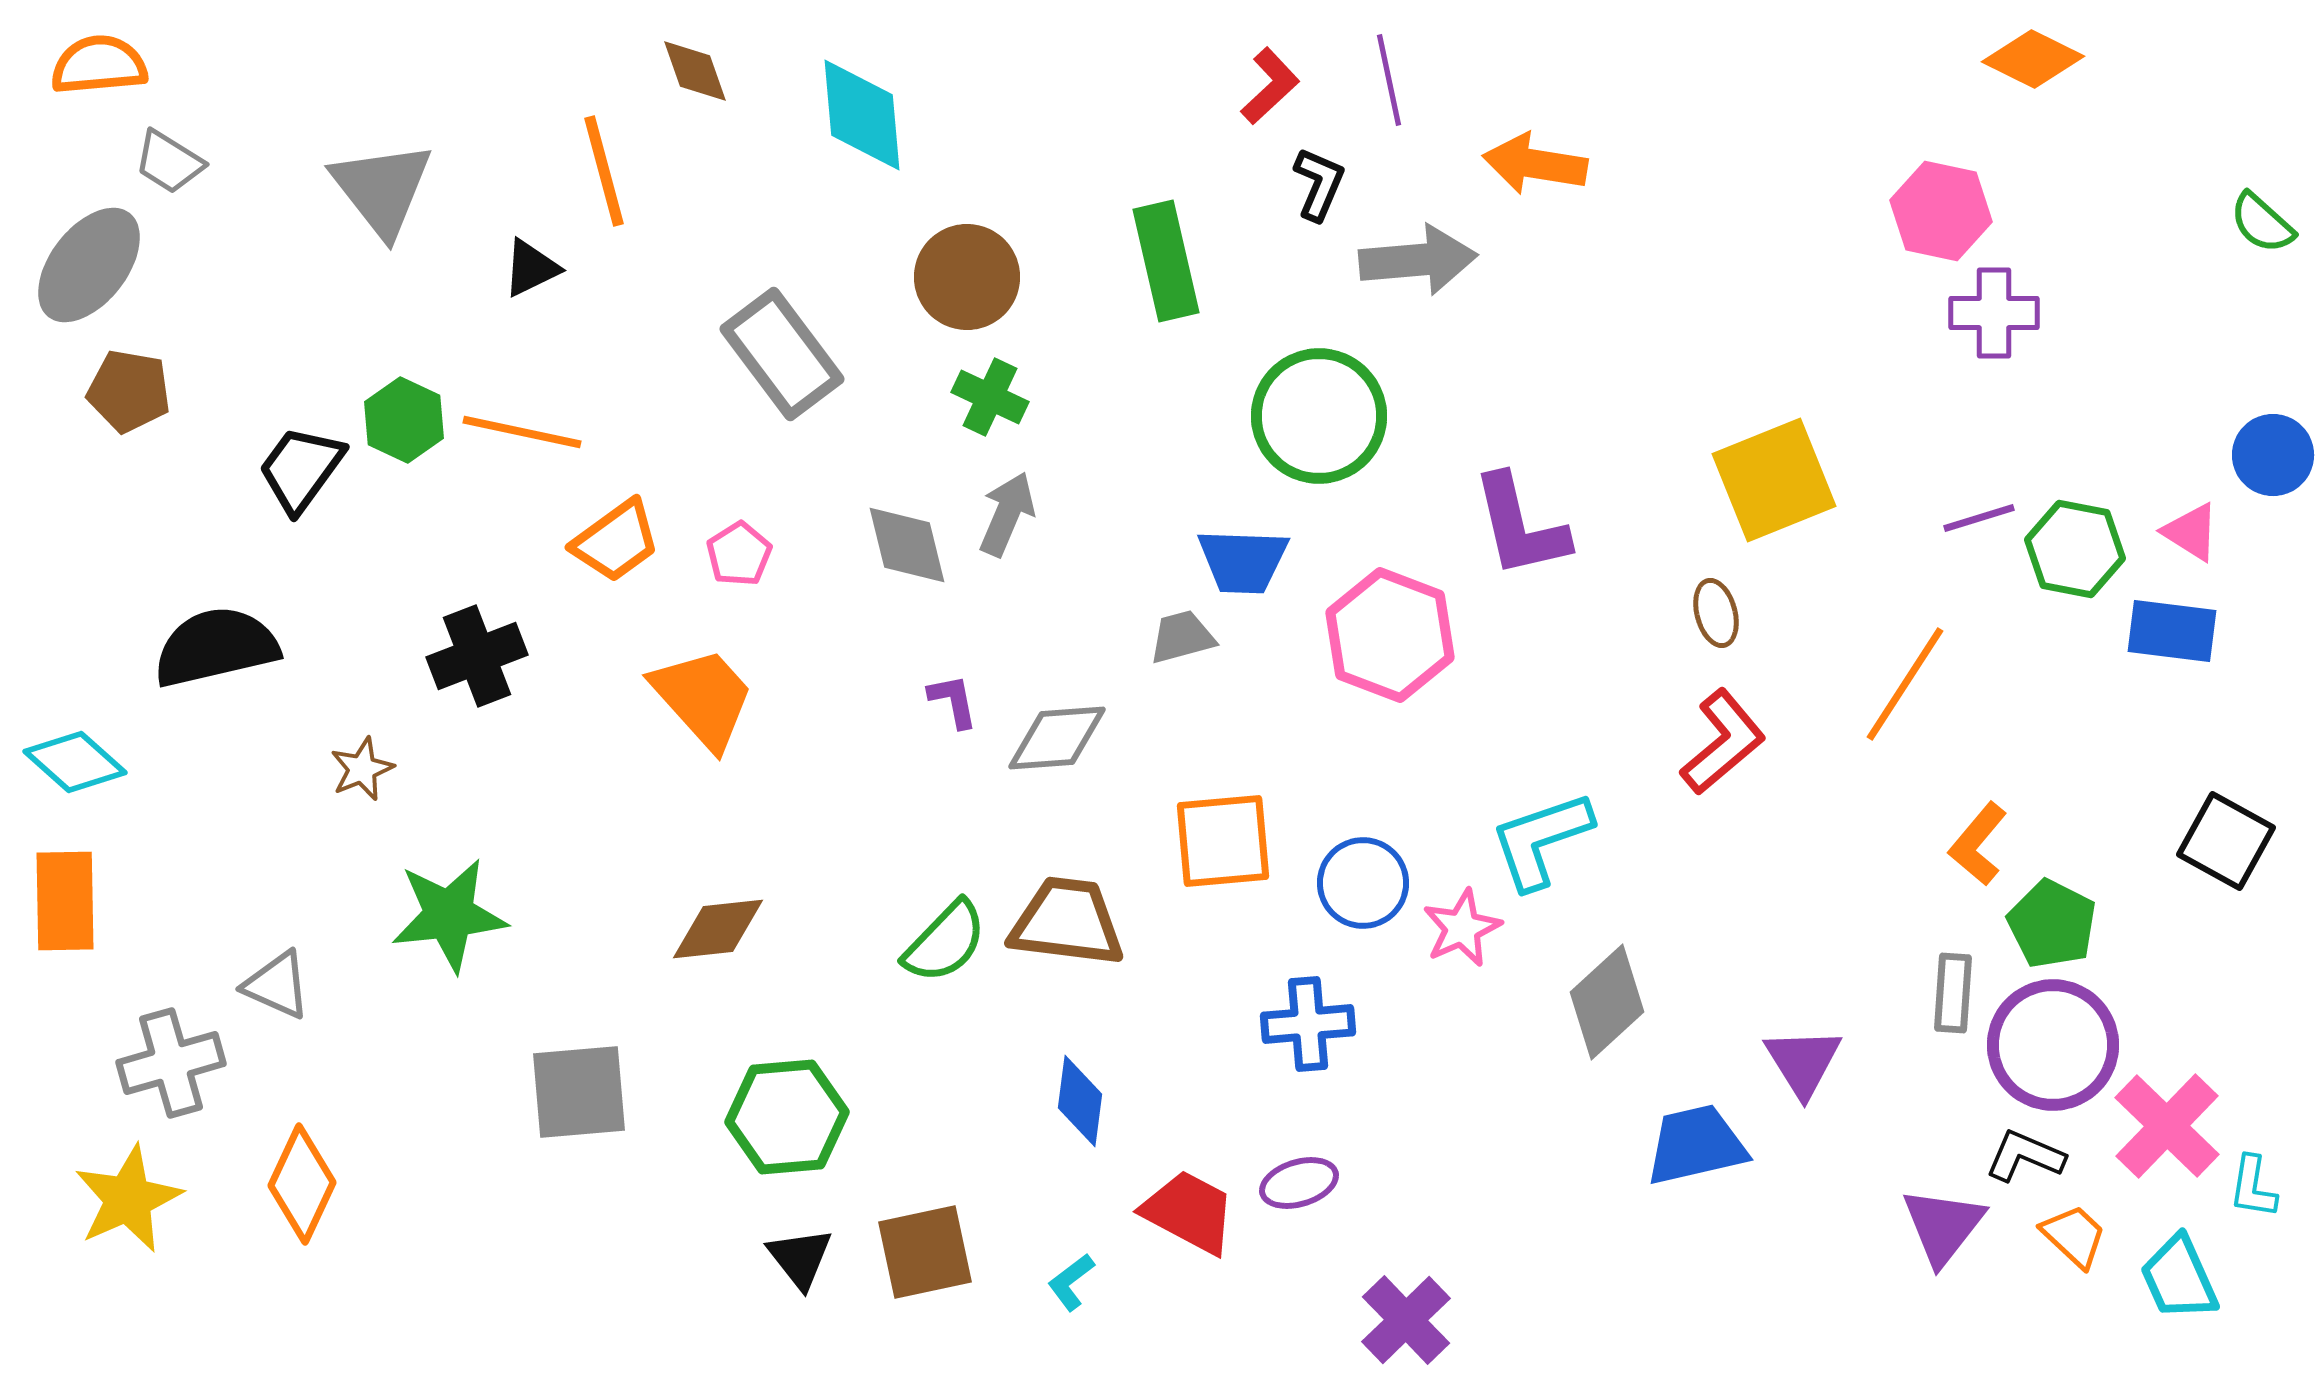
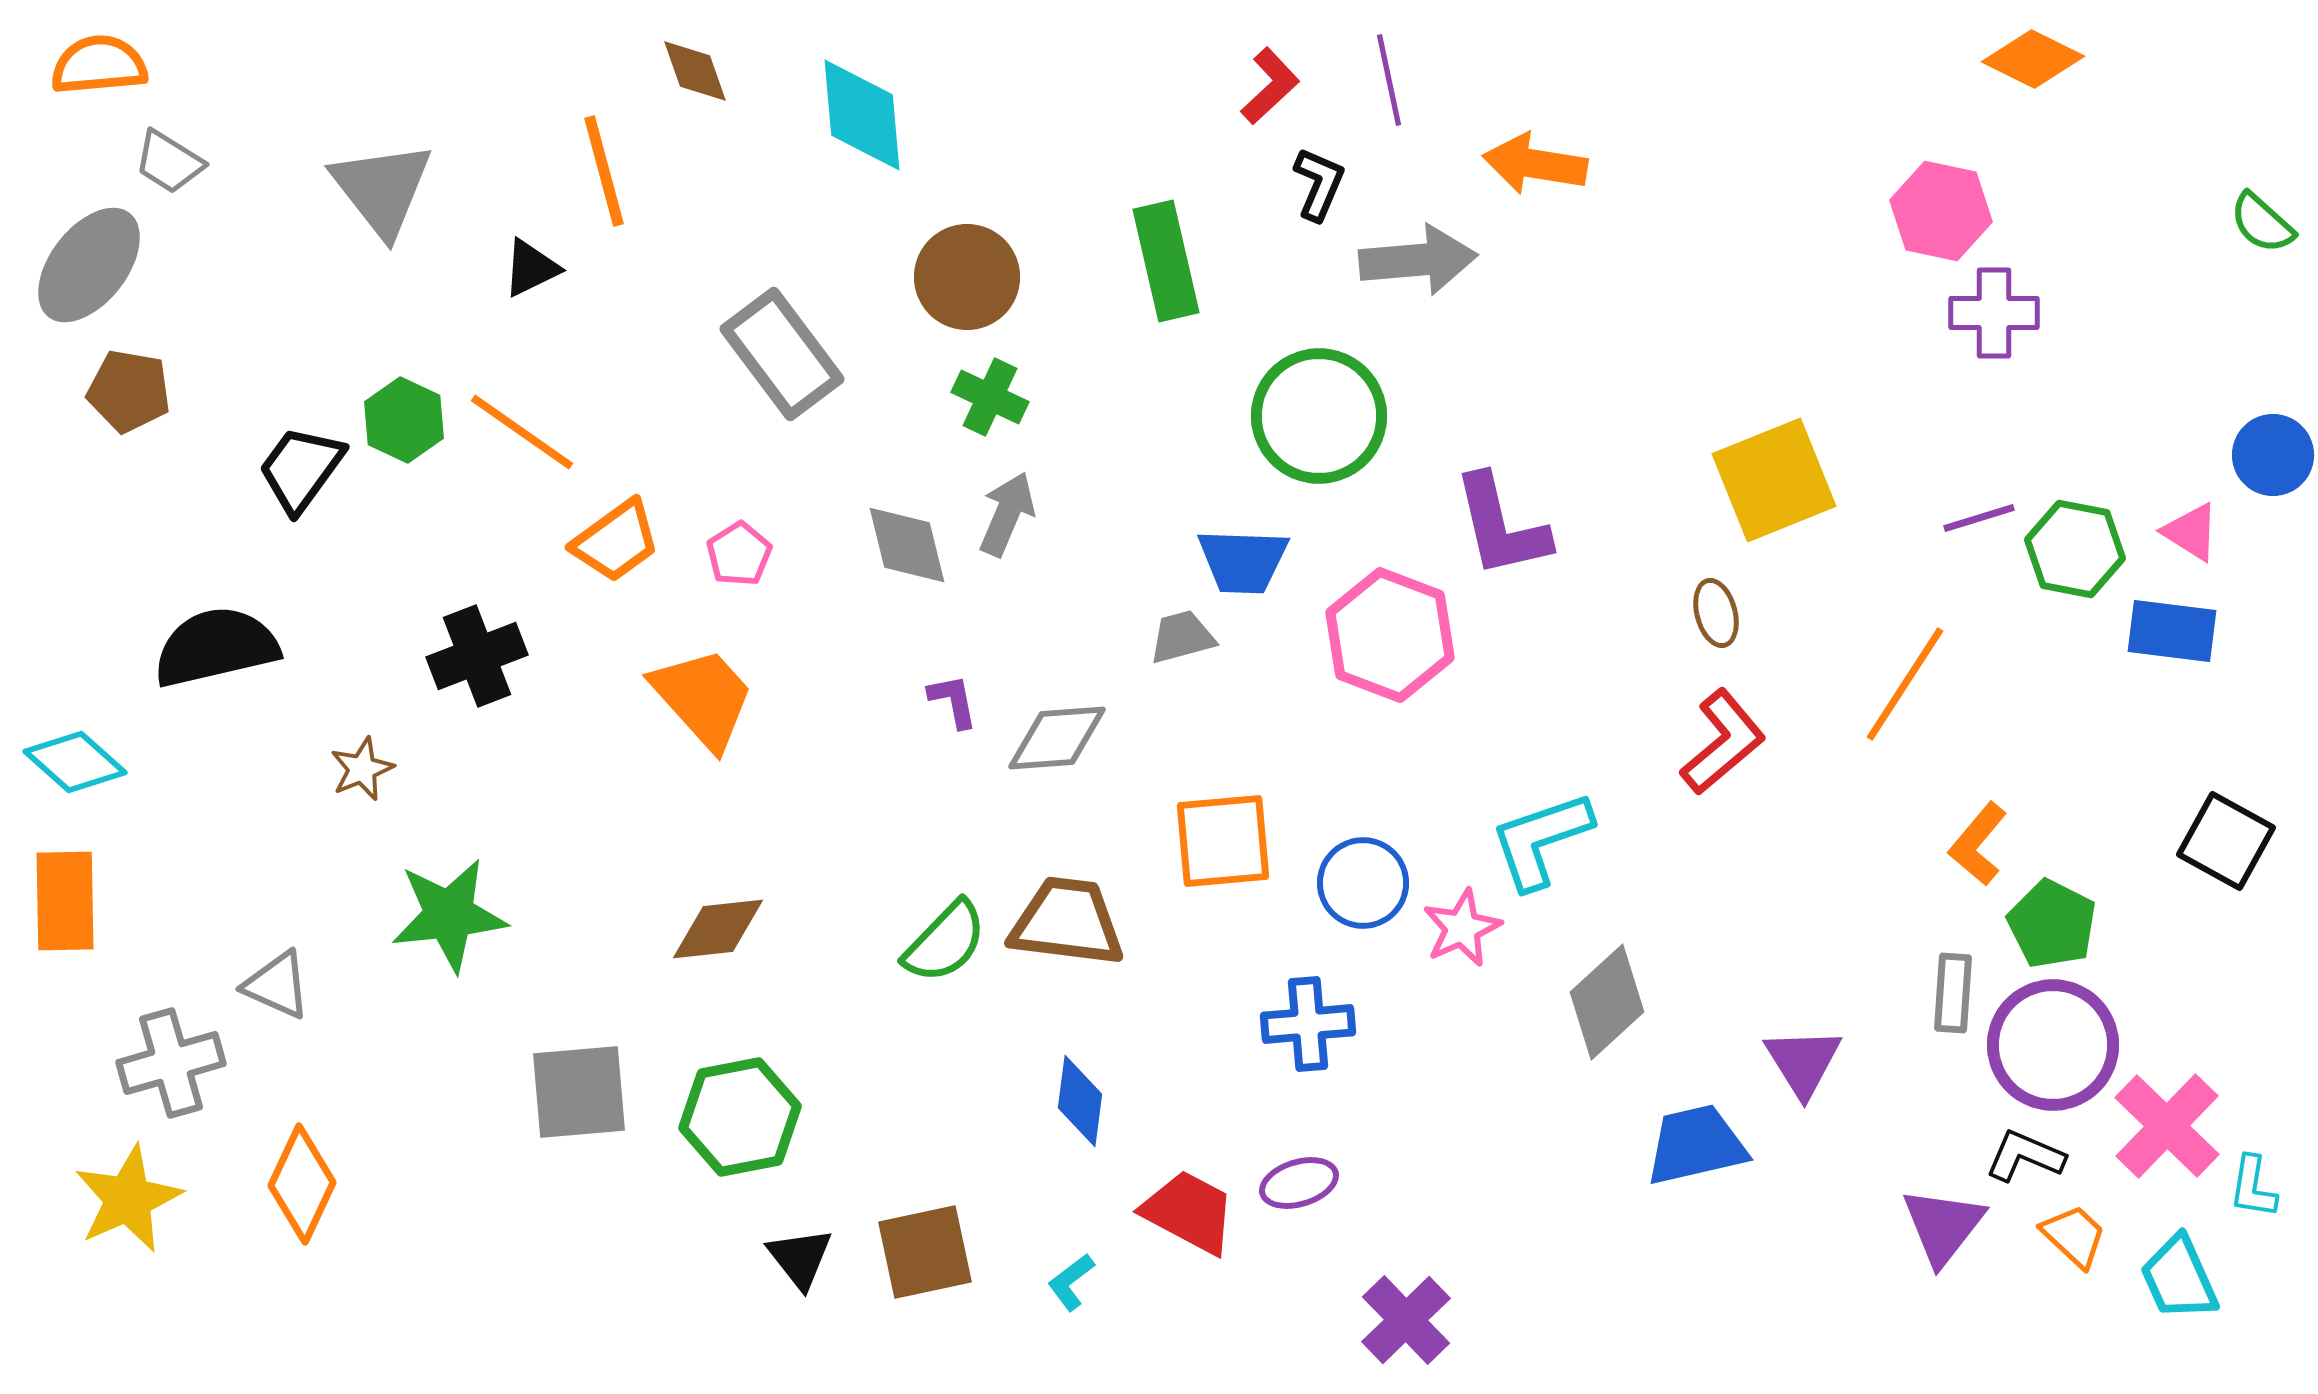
orange line at (522, 432): rotated 23 degrees clockwise
purple L-shape at (1520, 526): moved 19 px left
green hexagon at (787, 1117): moved 47 px left; rotated 6 degrees counterclockwise
